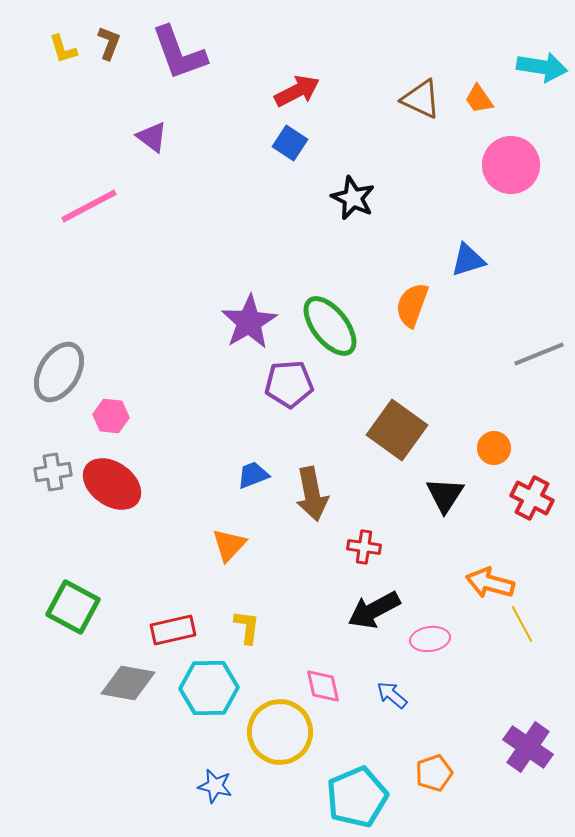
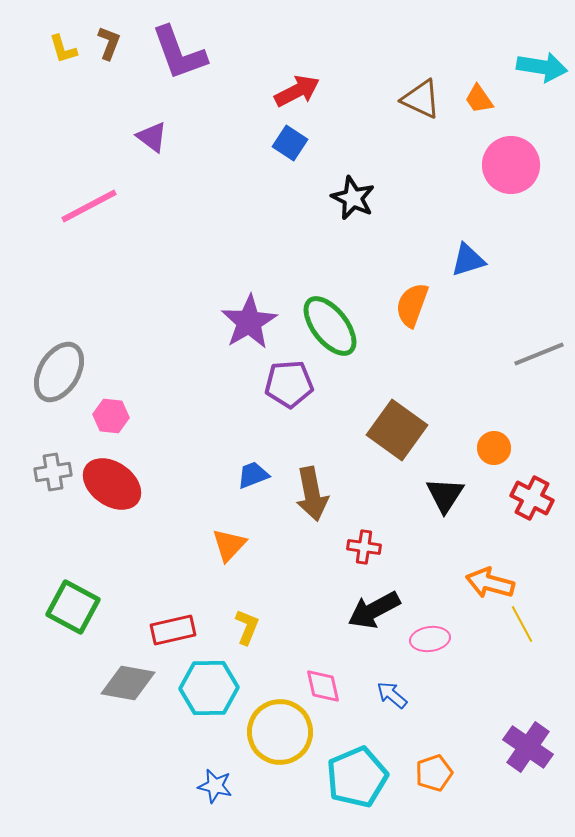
yellow L-shape at (247, 627): rotated 15 degrees clockwise
cyan pentagon at (357, 797): moved 20 px up
